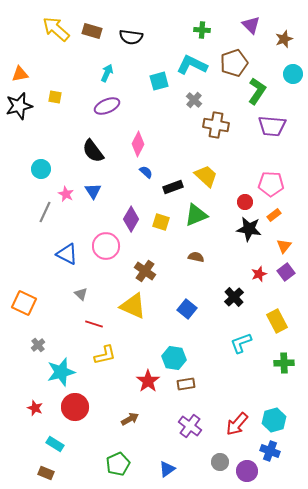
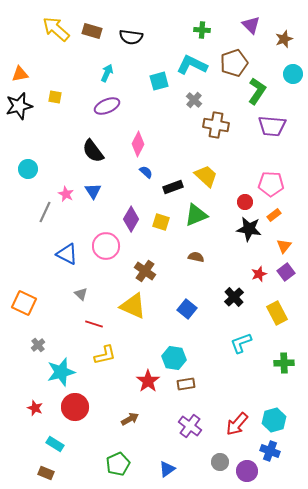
cyan circle at (41, 169): moved 13 px left
yellow rectangle at (277, 321): moved 8 px up
